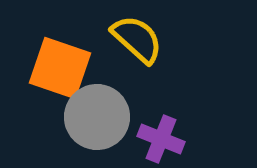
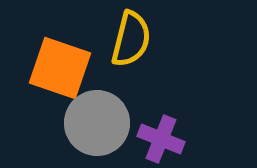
yellow semicircle: moved 6 px left; rotated 62 degrees clockwise
gray circle: moved 6 px down
